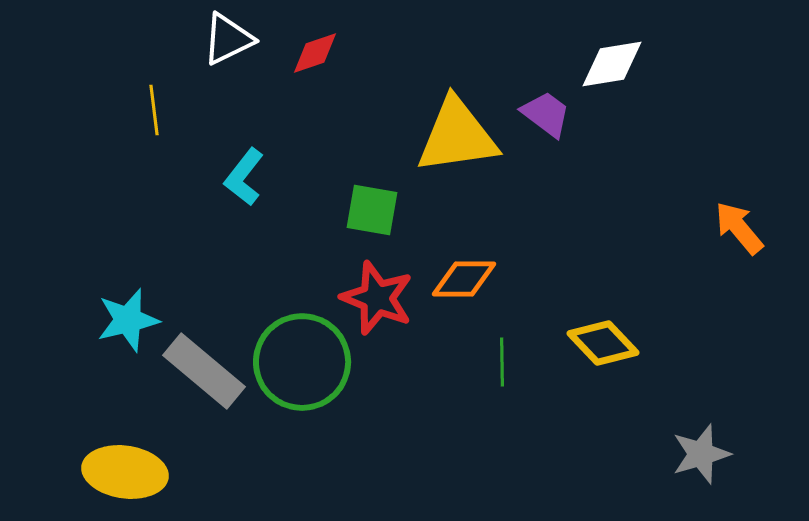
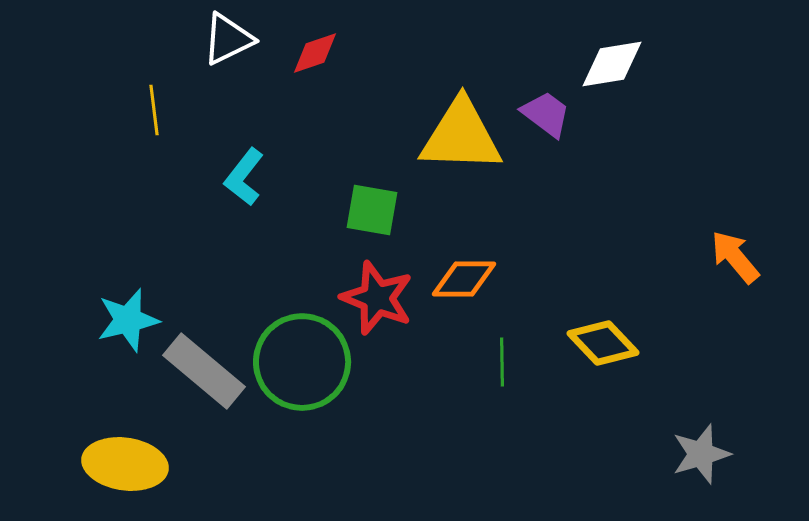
yellow triangle: moved 4 px right; rotated 10 degrees clockwise
orange arrow: moved 4 px left, 29 px down
yellow ellipse: moved 8 px up
